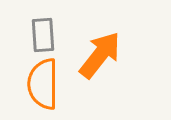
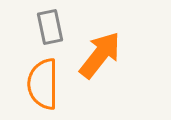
gray rectangle: moved 7 px right, 8 px up; rotated 8 degrees counterclockwise
